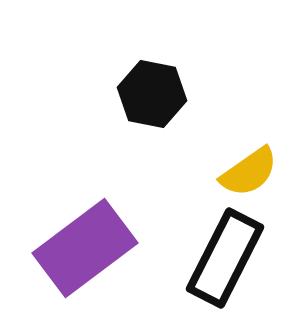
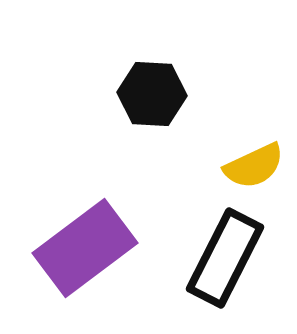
black hexagon: rotated 8 degrees counterclockwise
yellow semicircle: moved 5 px right, 6 px up; rotated 10 degrees clockwise
